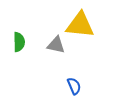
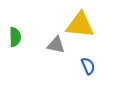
green semicircle: moved 4 px left, 5 px up
blue semicircle: moved 14 px right, 20 px up
